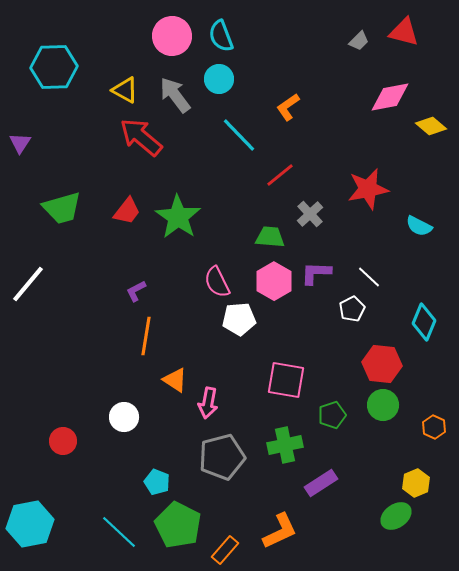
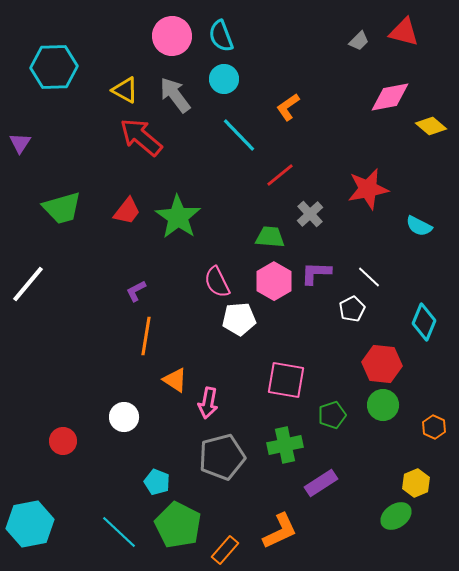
cyan circle at (219, 79): moved 5 px right
